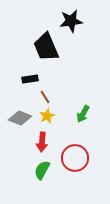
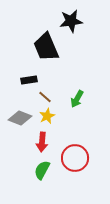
black rectangle: moved 1 px left, 1 px down
brown line: rotated 16 degrees counterclockwise
green arrow: moved 6 px left, 15 px up
